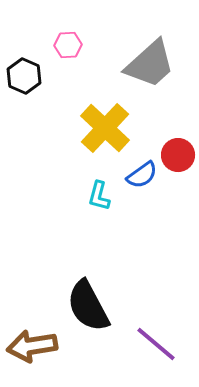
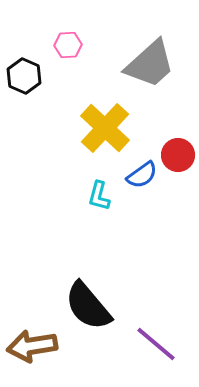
black semicircle: rotated 12 degrees counterclockwise
